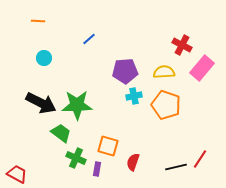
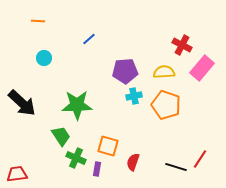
black arrow: moved 19 px left; rotated 16 degrees clockwise
green trapezoid: moved 3 px down; rotated 20 degrees clockwise
black line: rotated 30 degrees clockwise
red trapezoid: rotated 35 degrees counterclockwise
